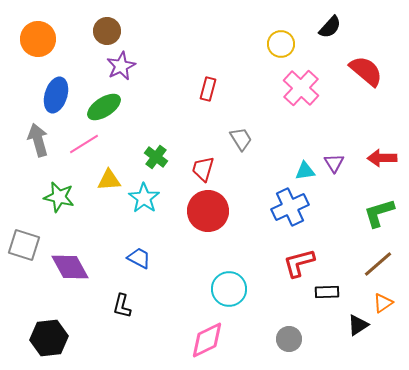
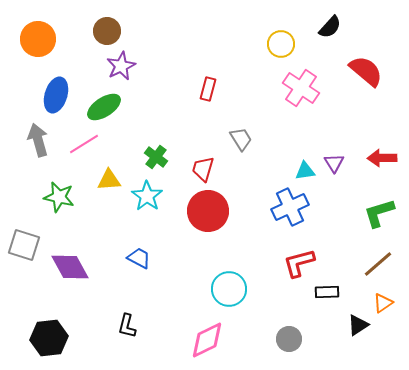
pink cross: rotated 9 degrees counterclockwise
cyan star: moved 3 px right, 2 px up
black L-shape: moved 5 px right, 20 px down
